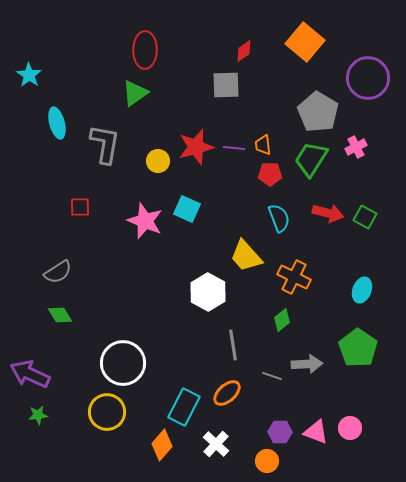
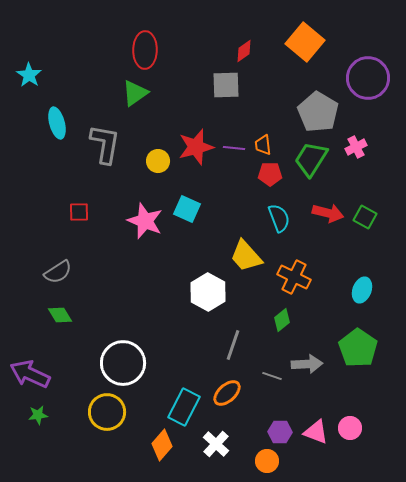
red square at (80, 207): moved 1 px left, 5 px down
gray line at (233, 345): rotated 28 degrees clockwise
